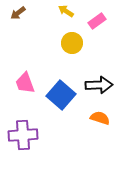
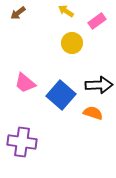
pink trapezoid: rotated 30 degrees counterclockwise
orange semicircle: moved 7 px left, 5 px up
purple cross: moved 1 px left, 7 px down; rotated 12 degrees clockwise
